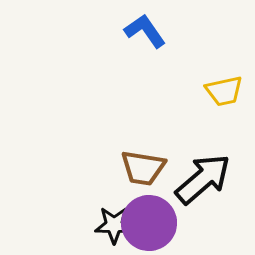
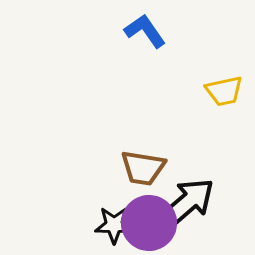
black arrow: moved 16 px left, 24 px down
